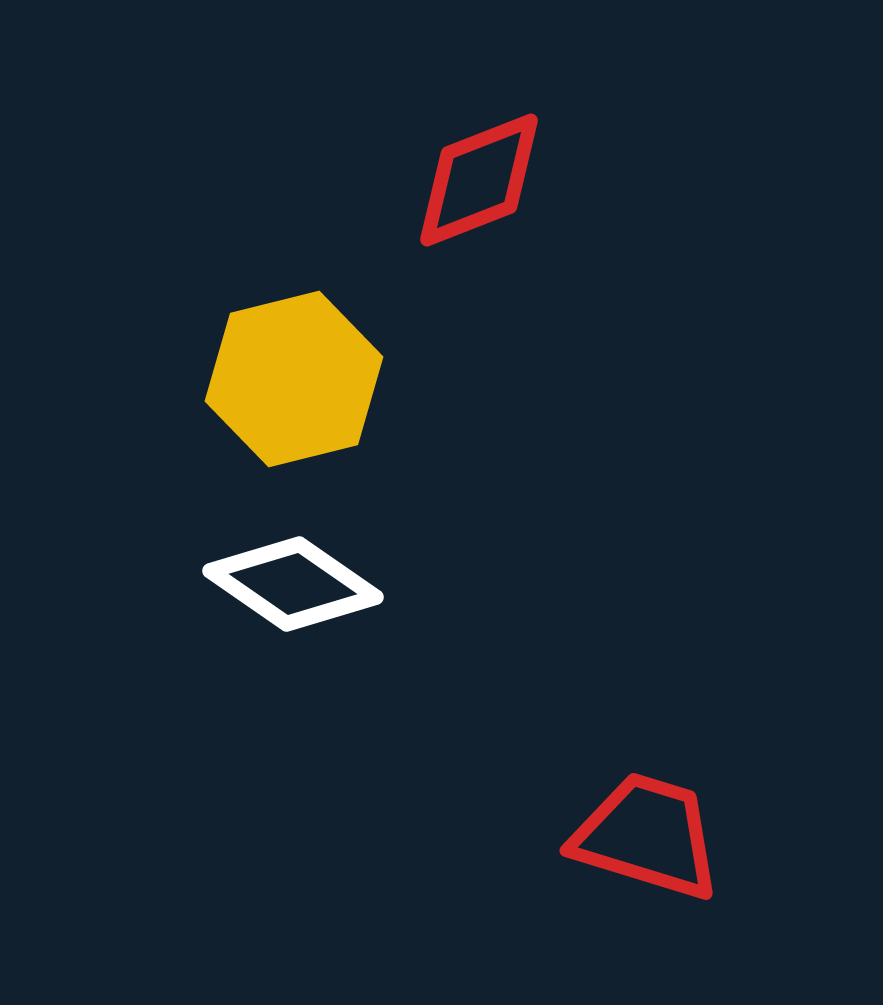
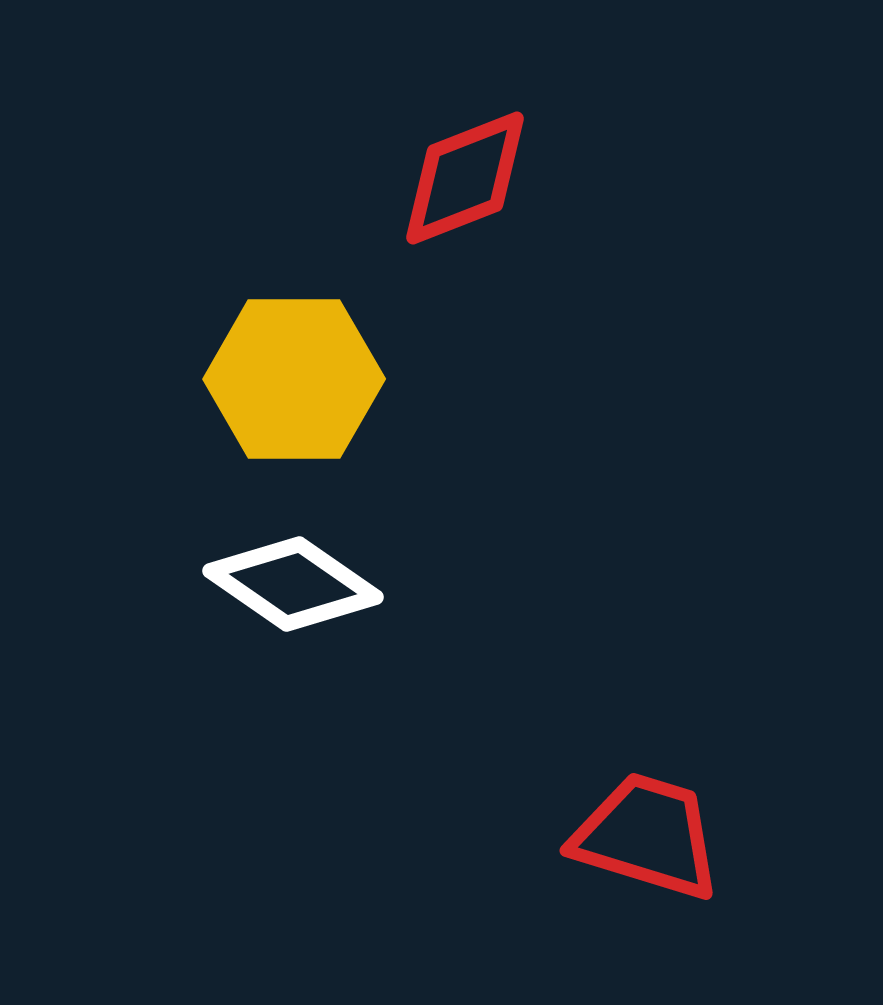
red diamond: moved 14 px left, 2 px up
yellow hexagon: rotated 14 degrees clockwise
